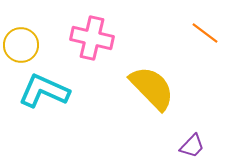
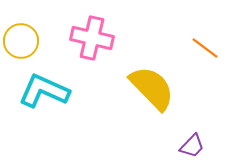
orange line: moved 15 px down
yellow circle: moved 4 px up
